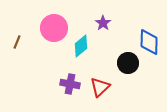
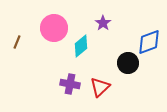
blue diamond: rotated 68 degrees clockwise
